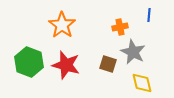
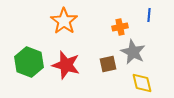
orange star: moved 2 px right, 4 px up
brown square: rotated 30 degrees counterclockwise
